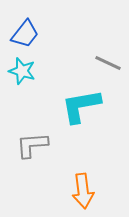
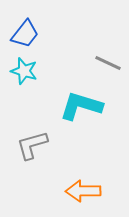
cyan star: moved 2 px right
cyan L-shape: rotated 27 degrees clockwise
gray L-shape: rotated 12 degrees counterclockwise
orange arrow: rotated 96 degrees clockwise
